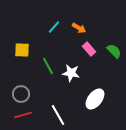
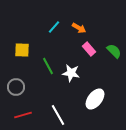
gray circle: moved 5 px left, 7 px up
